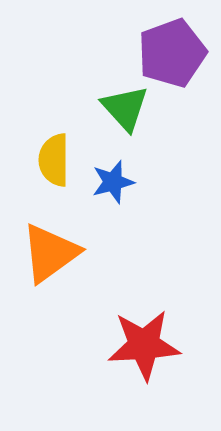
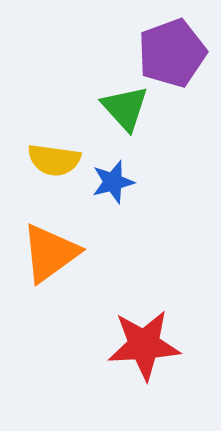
yellow semicircle: rotated 82 degrees counterclockwise
